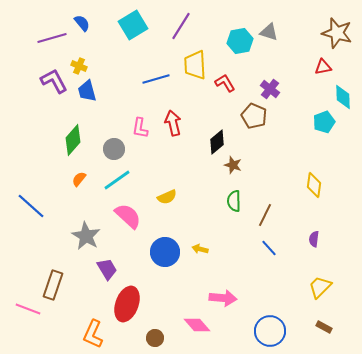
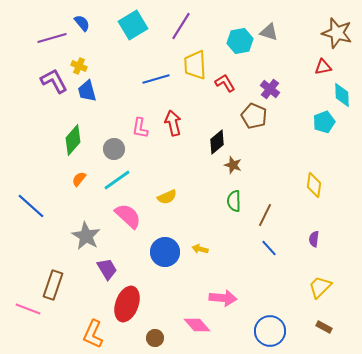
cyan diamond at (343, 97): moved 1 px left, 2 px up
